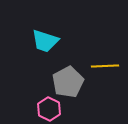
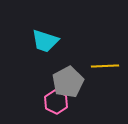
pink hexagon: moved 7 px right, 7 px up
